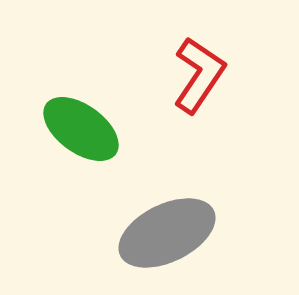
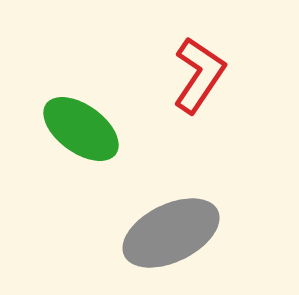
gray ellipse: moved 4 px right
